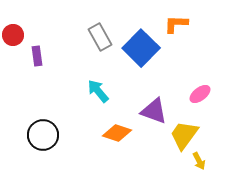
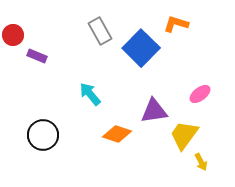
orange L-shape: rotated 15 degrees clockwise
gray rectangle: moved 6 px up
purple rectangle: rotated 60 degrees counterclockwise
cyan arrow: moved 8 px left, 3 px down
purple triangle: rotated 28 degrees counterclockwise
orange diamond: moved 1 px down
yellow arrow: moved 2 px right, 1 px down
